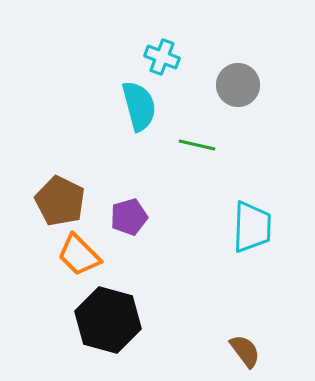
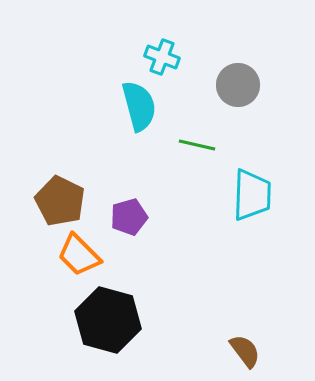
cyan trapezoid: moved 32 px up
